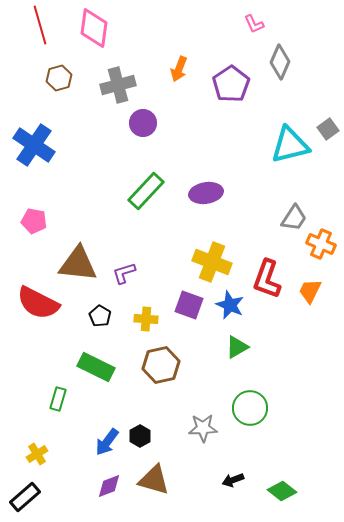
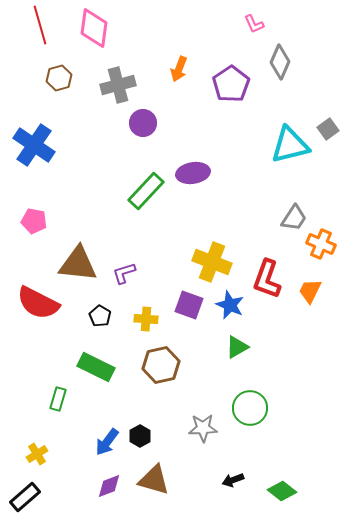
purple ellipse at (206, 193): moved 13 px left, 20 px up
